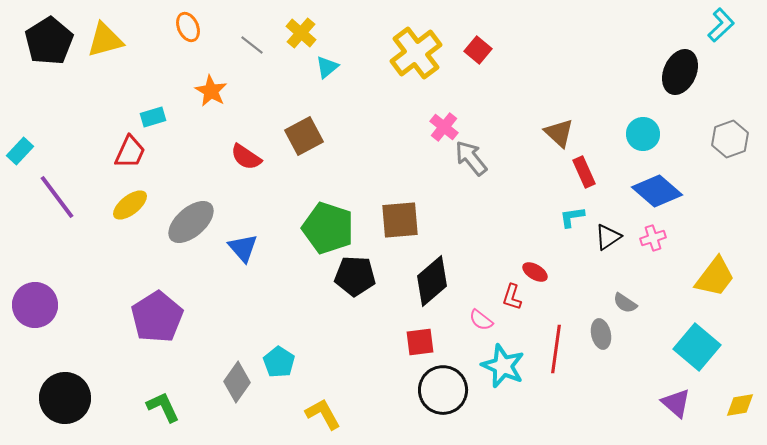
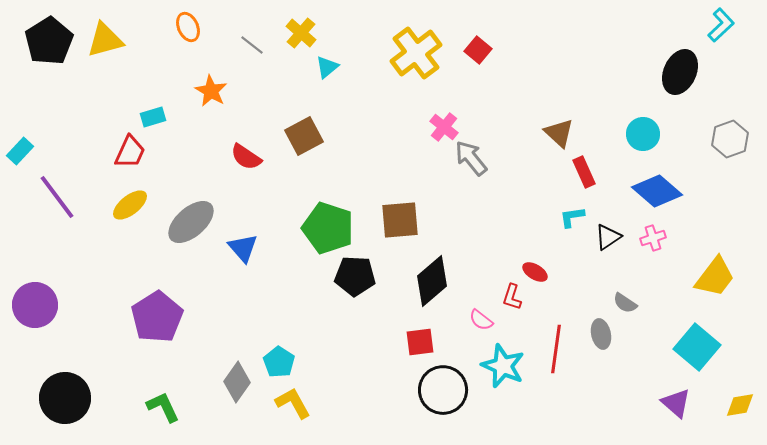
yellow L-shape at (323, 414): moved 30 px left, 11 px up
